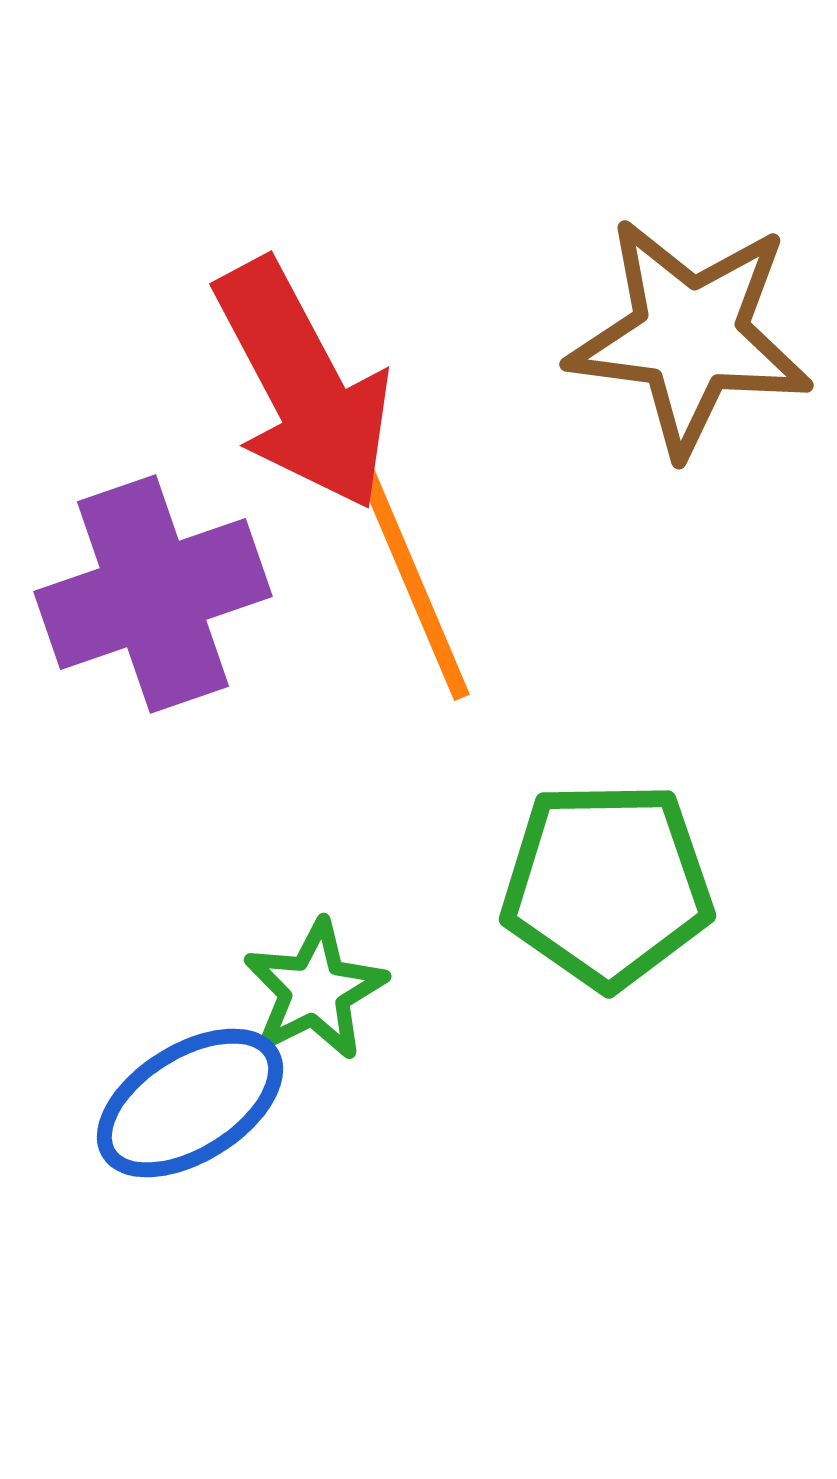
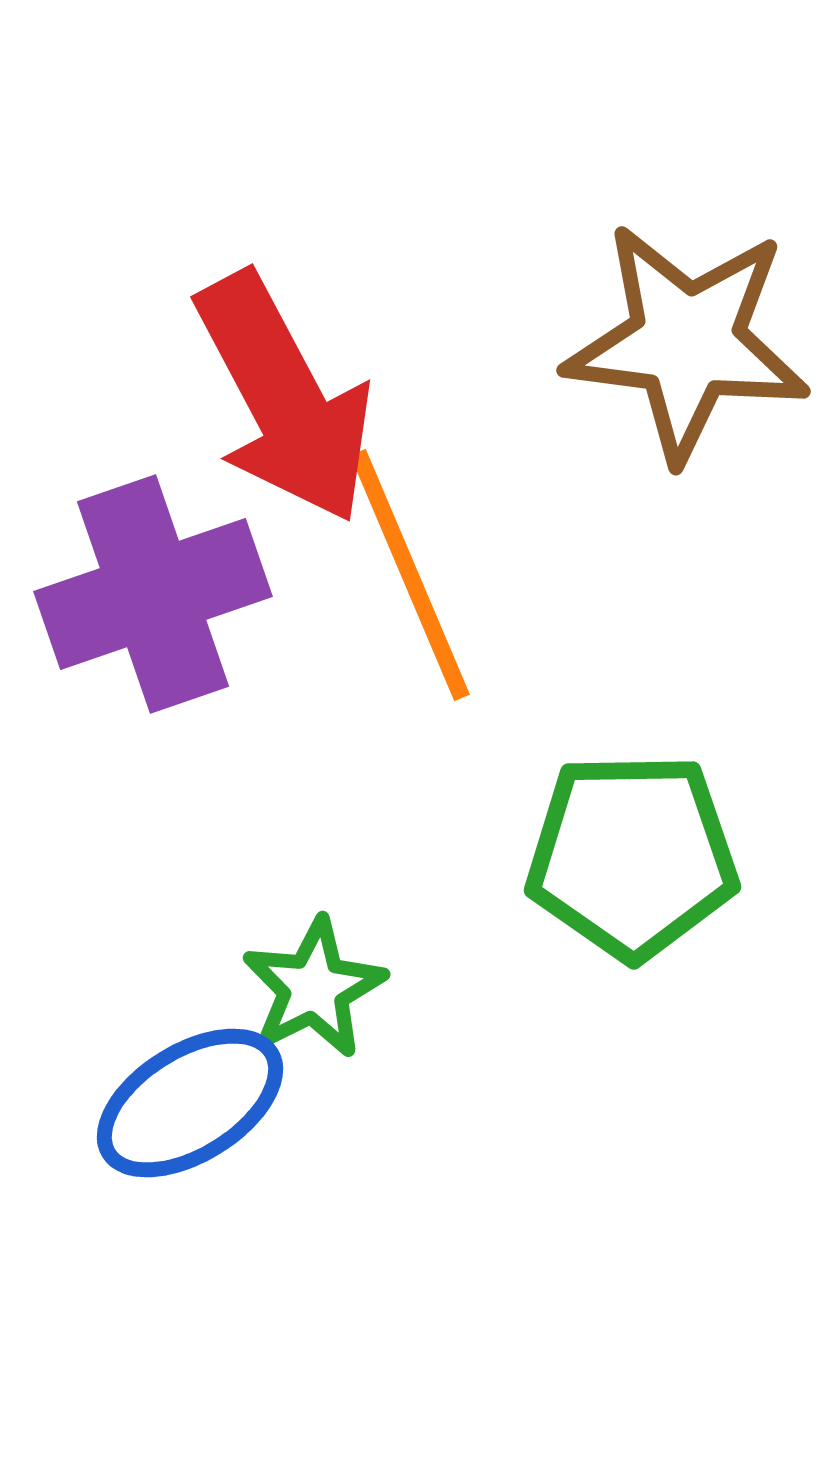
brown star: moved 3 px left, 6 px down
red arrow: moved 19 px left, 13 px down
green pentagon: moved 25 px right, 29 px up
green star: moved 1 px left, 2 px up
